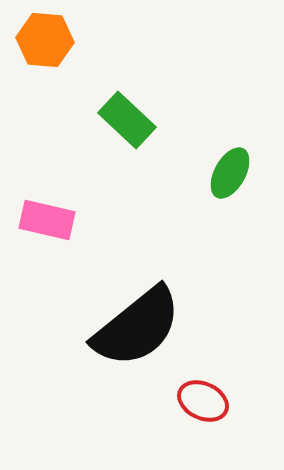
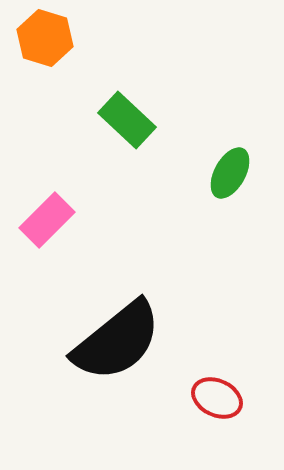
orange hexagon: moved 2 px up; rotated 12 degrees clockwise
pink rectangle: rotated 58 degrees counterclockwise
black semicircle: moved 20 px left, 14 px down
red ellipse: moved 14 px right, 3 px up
